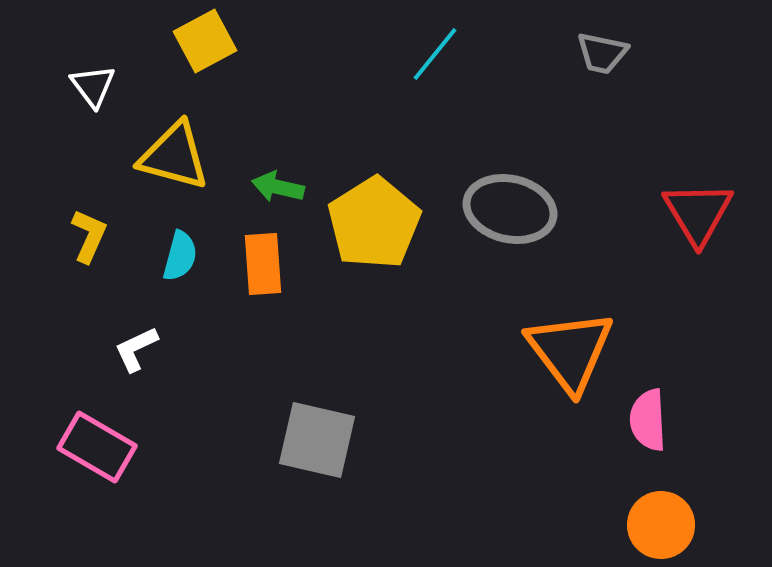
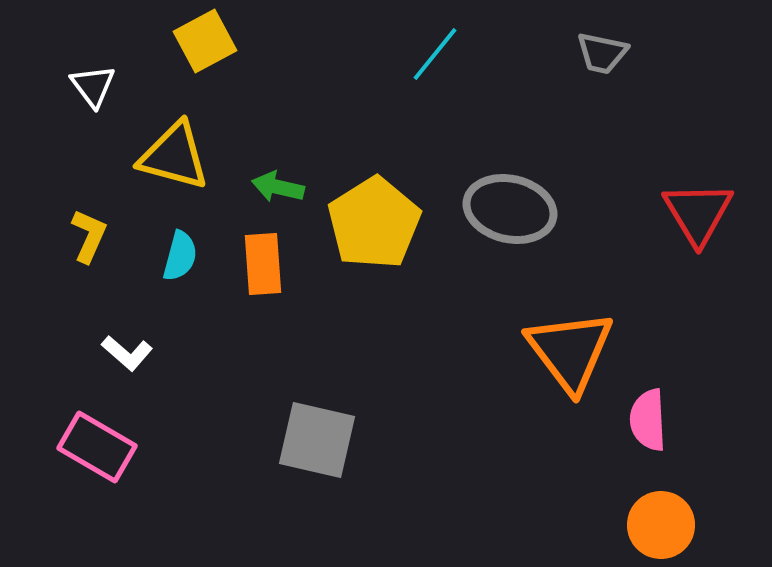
white L-shape: moved 9 px left, 4 px down; rotated 114 degrees counterclockwise
